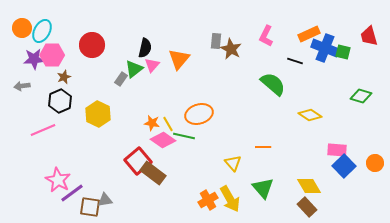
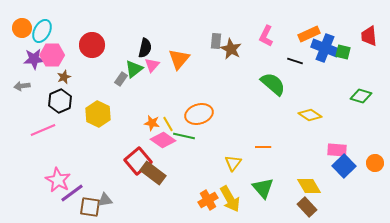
red trapezoid at (369, 36): rotated 10 degrees clockwise
yellow triangle at (233, 163): rotated 18 degrees clockwise
